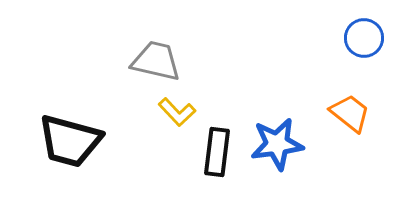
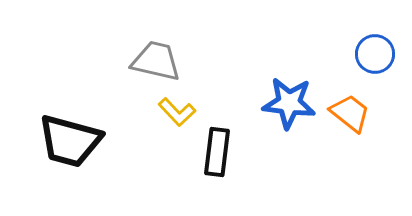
blue circle: moved 11 px right, 16 px down
blue star: moved 12 px right, 41 px up; rotated 14 degrees clockwise
